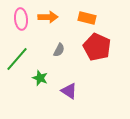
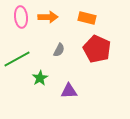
pink ellipse: moved 2 px up
red pentagon: moved 2 px down
green line: rotated 20 degrees clockwise
green star: rotated 21 degrees clockwise
purple triangle: rotated 36 degrees counterclockwise
